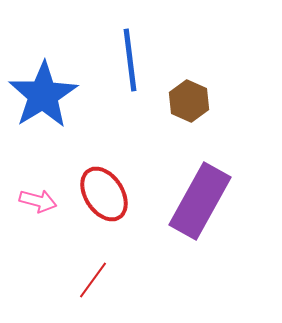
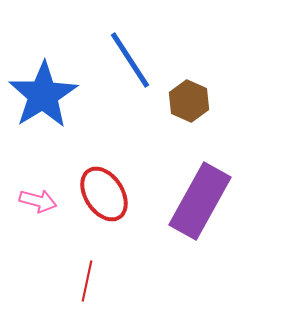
blue line: rotated 26 degrees counterclockwise
red line: moved 6 px left, 1 px down; rotated 24 degrees counterclockwise
